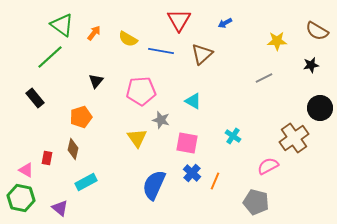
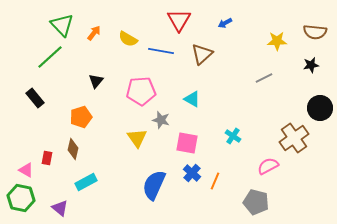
green triangle: rotated 10 degrees clockwise
brown semicircle: moved 2 px left, 1 px down; rotated 25 degrees counterclockwise
cyan triangle: moved 1 px left, 2 px up
